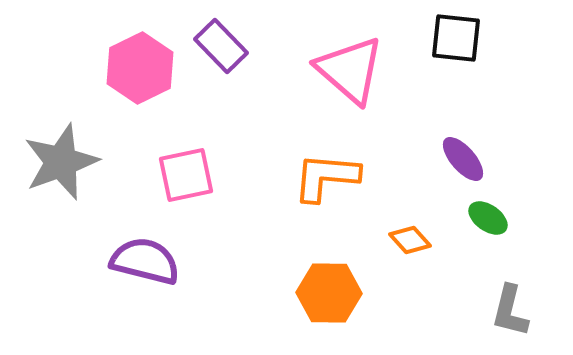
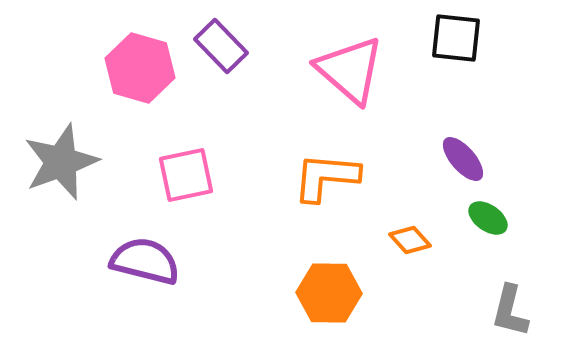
pink hexagon: rotated 18 degrees counterclockwise
